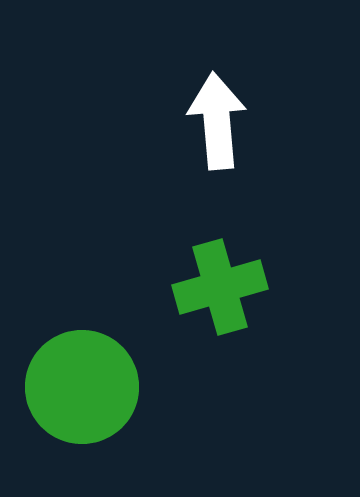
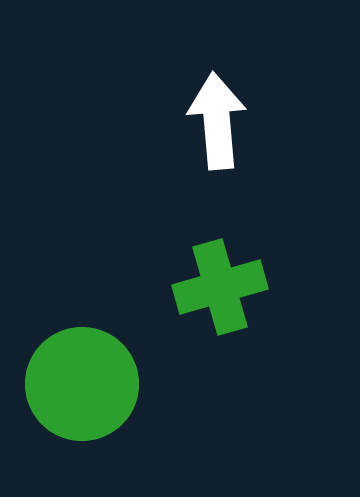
green circle: moved 3 px up
